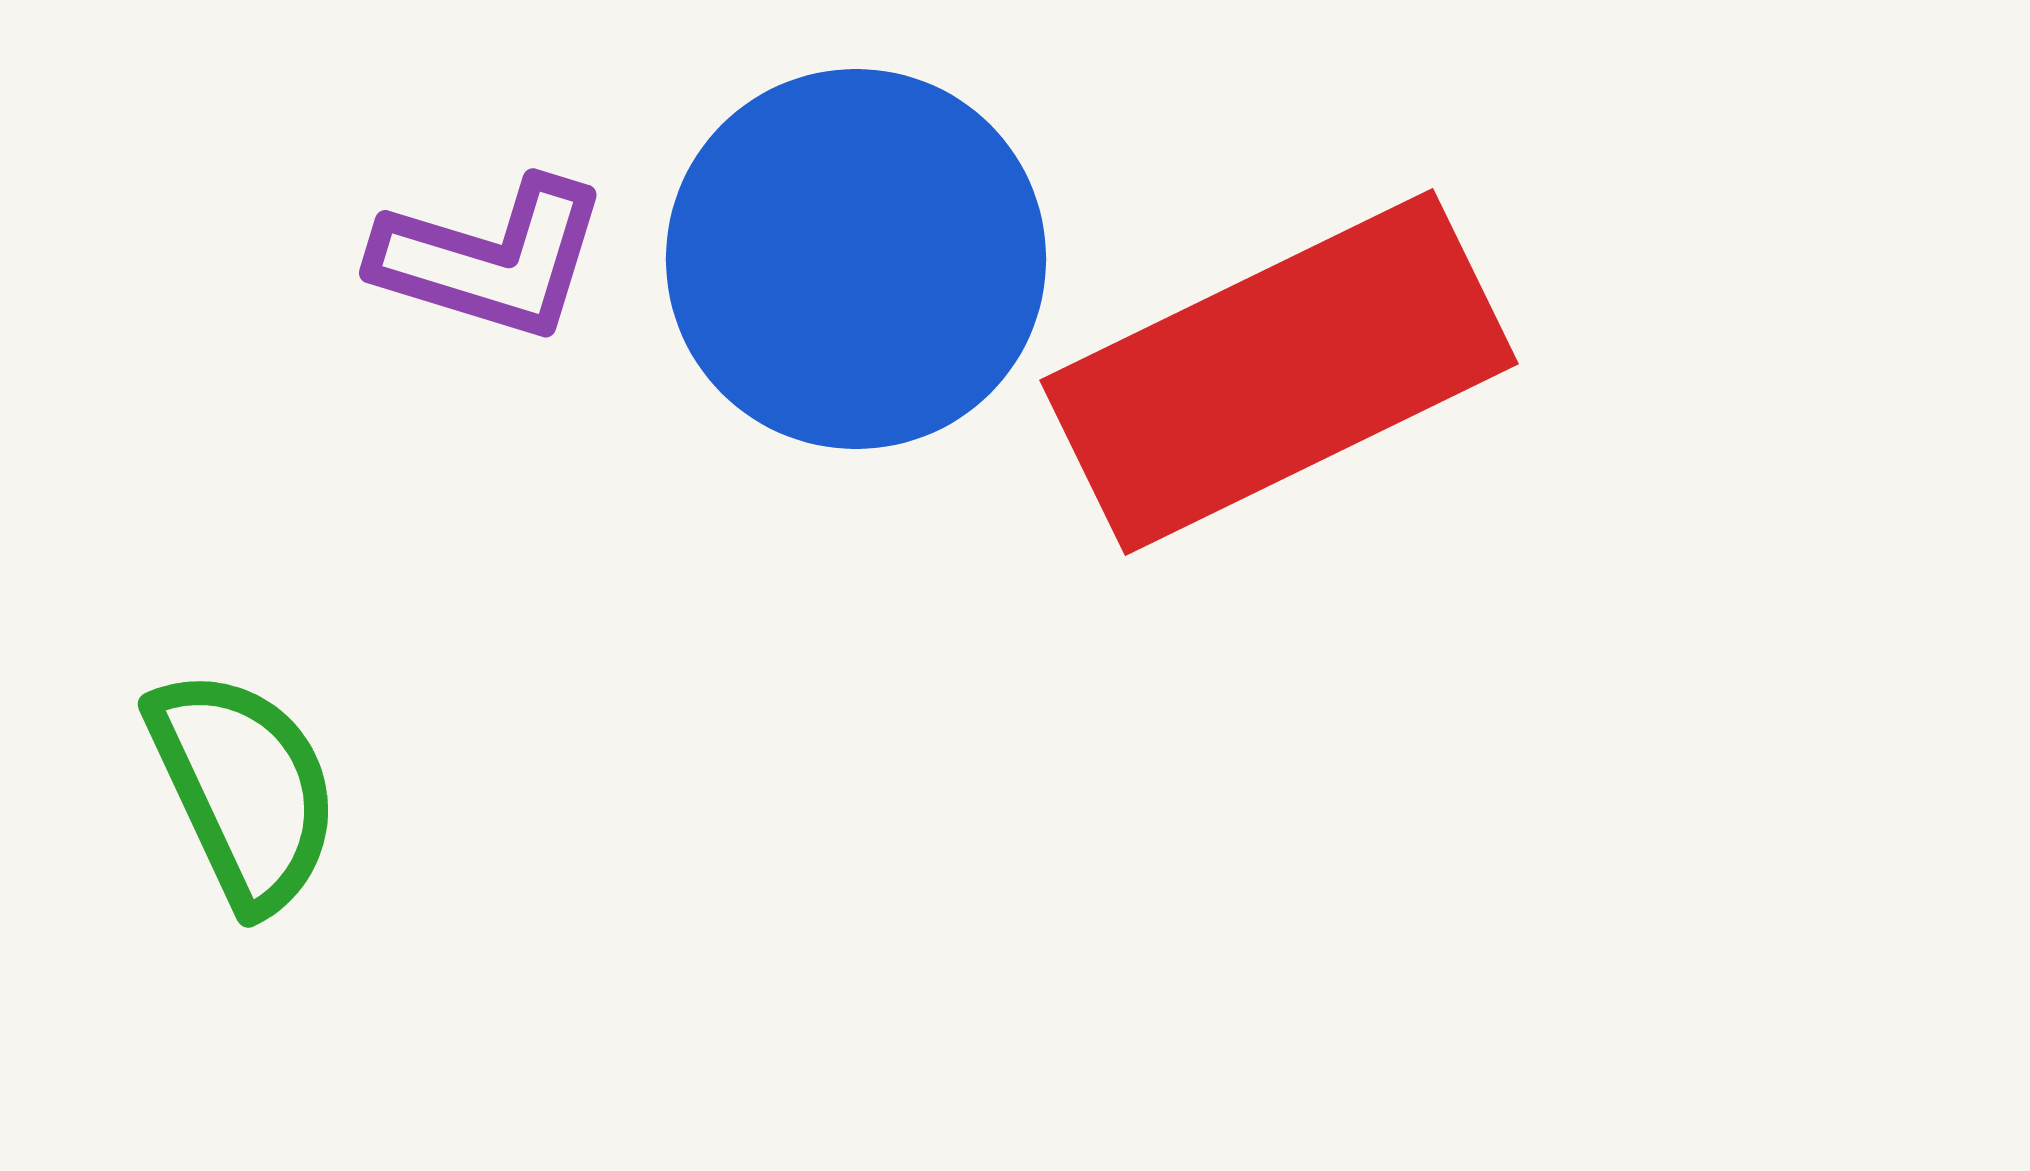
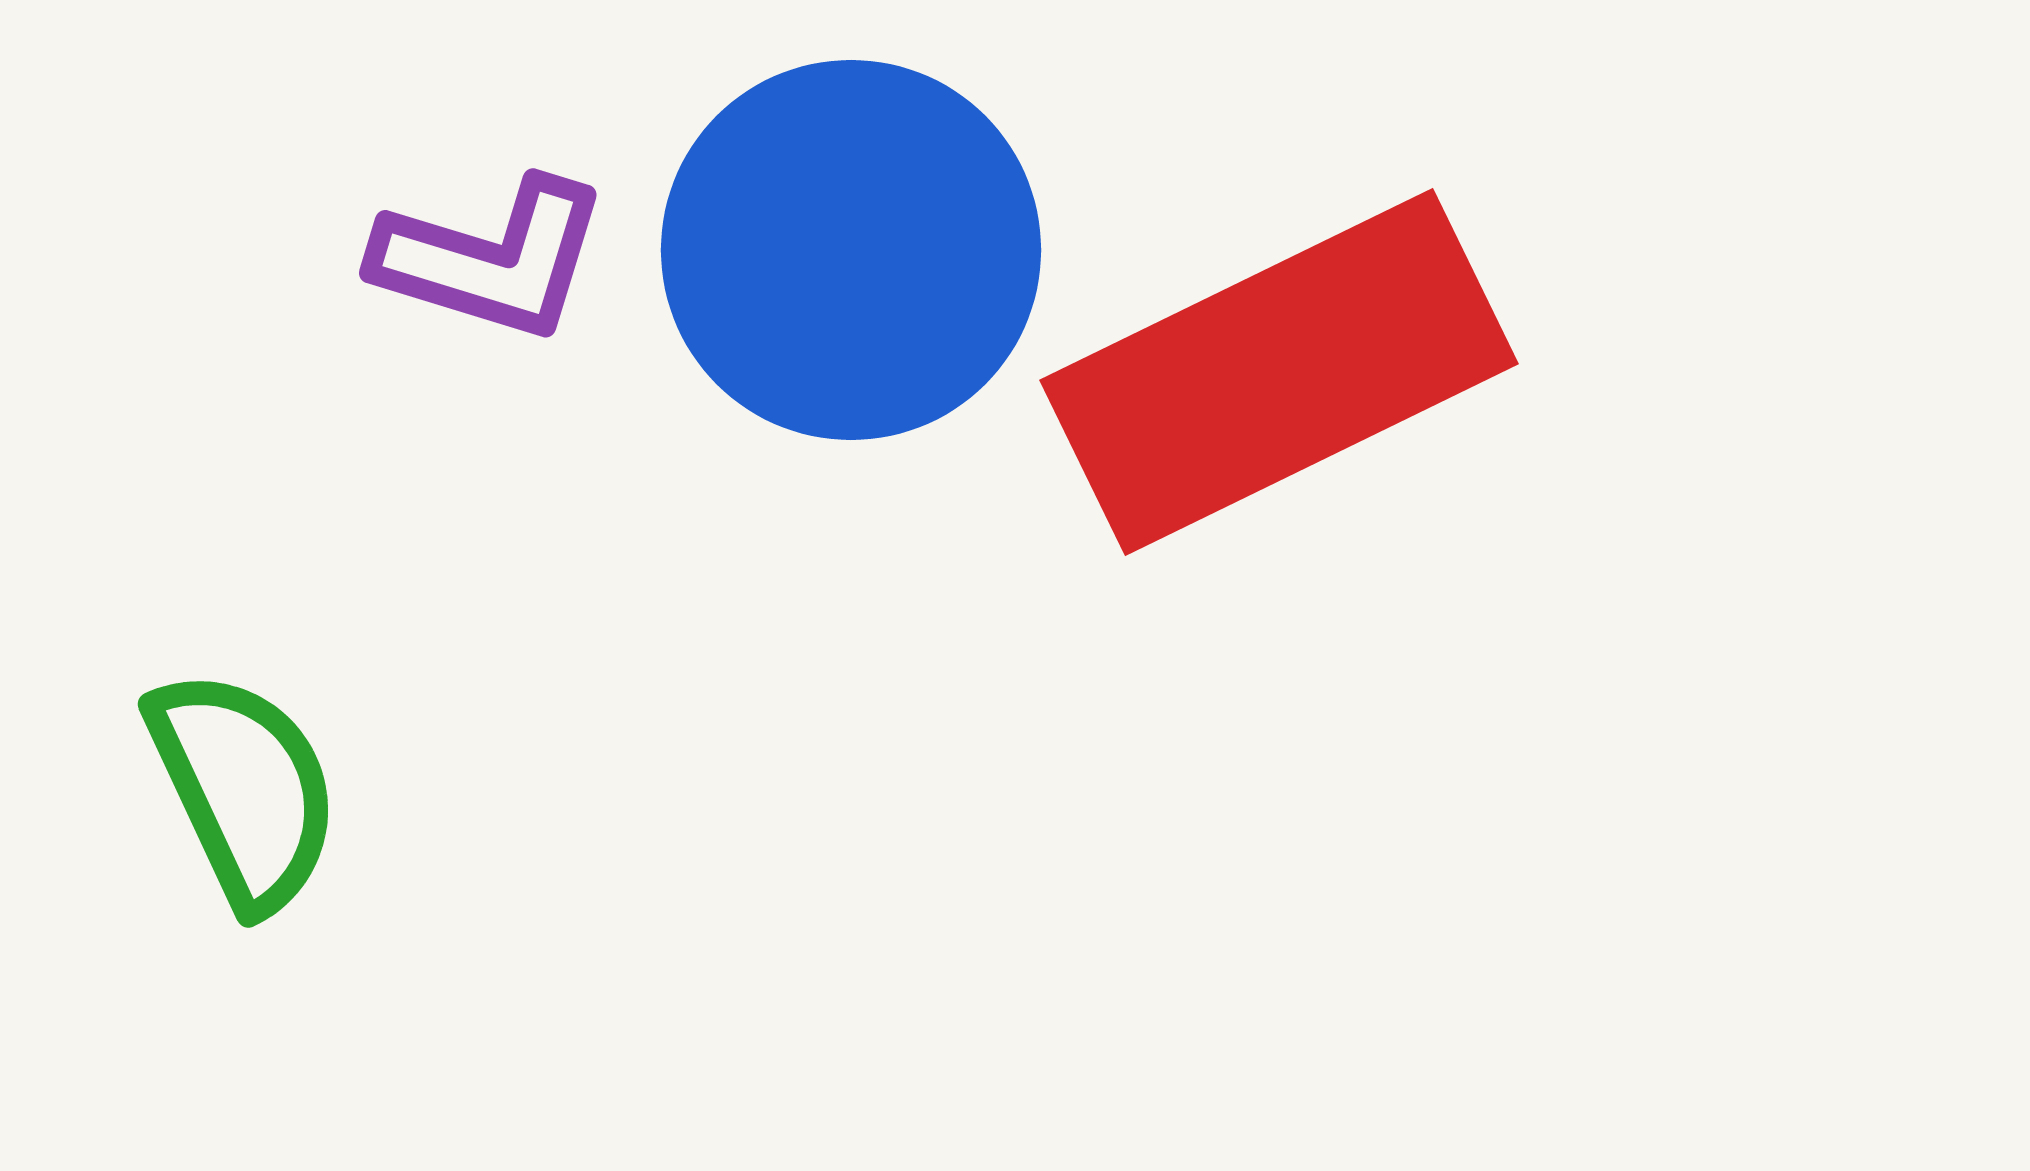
blue circle: moved 5 px left, 9 px up
